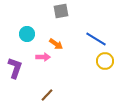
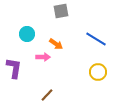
yellow circle: moved 7 px left, 11 px down
purple L-shape: moved 1 px left; rotated 10 degrees counterclockwise
